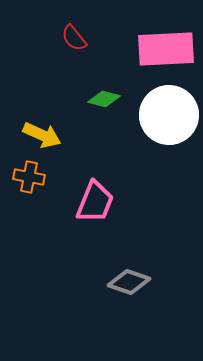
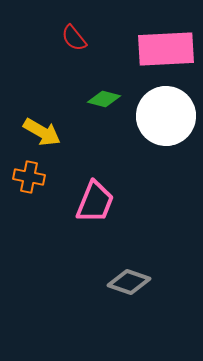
white circle: moved 3 px left, 1 px down
yellow arrow: moved 3 px up; rotated 6 degrees clockwise
